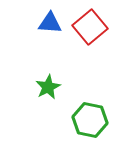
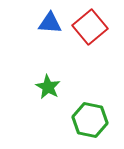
green star: rotated 15 degrees counterclockwise
